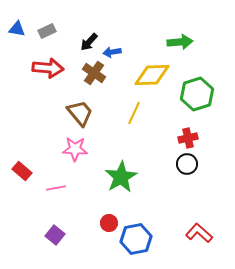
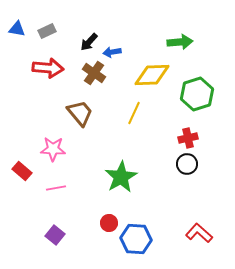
pink star: moved 22 px left
blue hexagon: rotated 16 degrees clockwise
